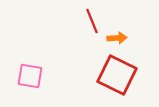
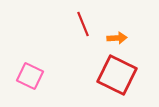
red line: moved 9 px left, 3 px down
pink square: rotated 16 degrees clockwise
